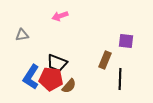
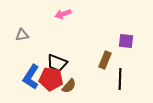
pink arrow: moved 3 px right, 2 px up
